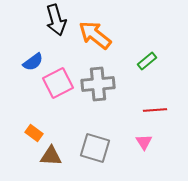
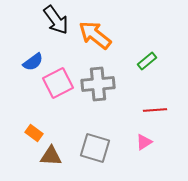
black arrow: rotated 20 degrees counterclockwise
pink triangle: rotated 30 degrees clockwise
